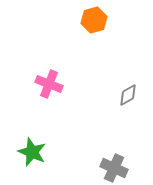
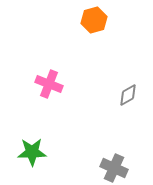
green star: rotated 24 degrees counterclockwise
